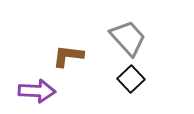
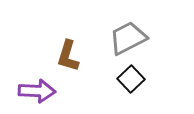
gray trapezoid: rotated 75 degrees counterclockwise
brown L-shape: rotated 80 degrees counterclockwise
